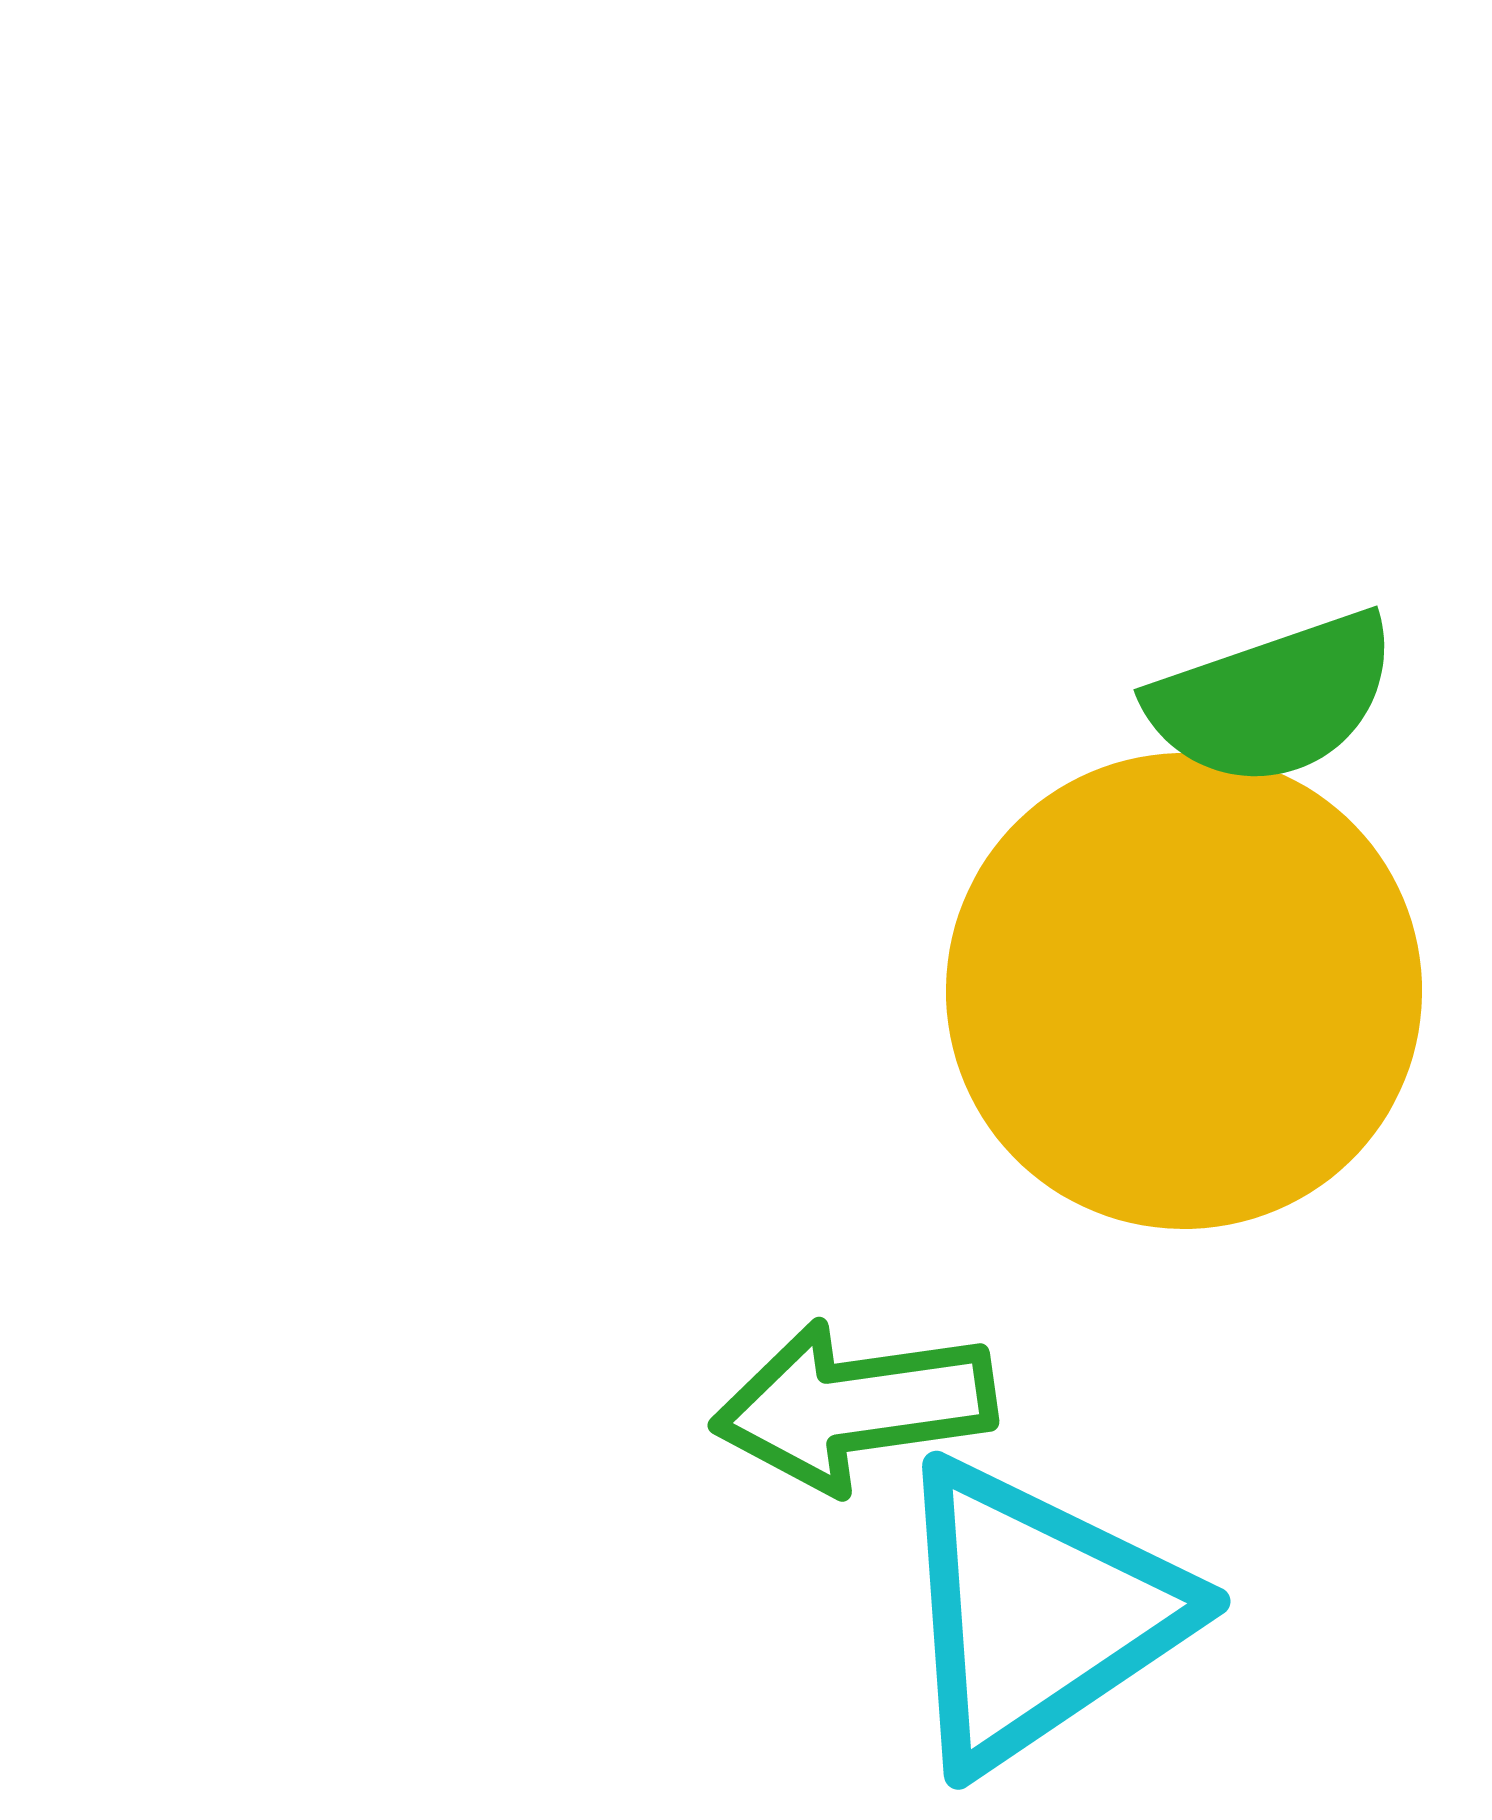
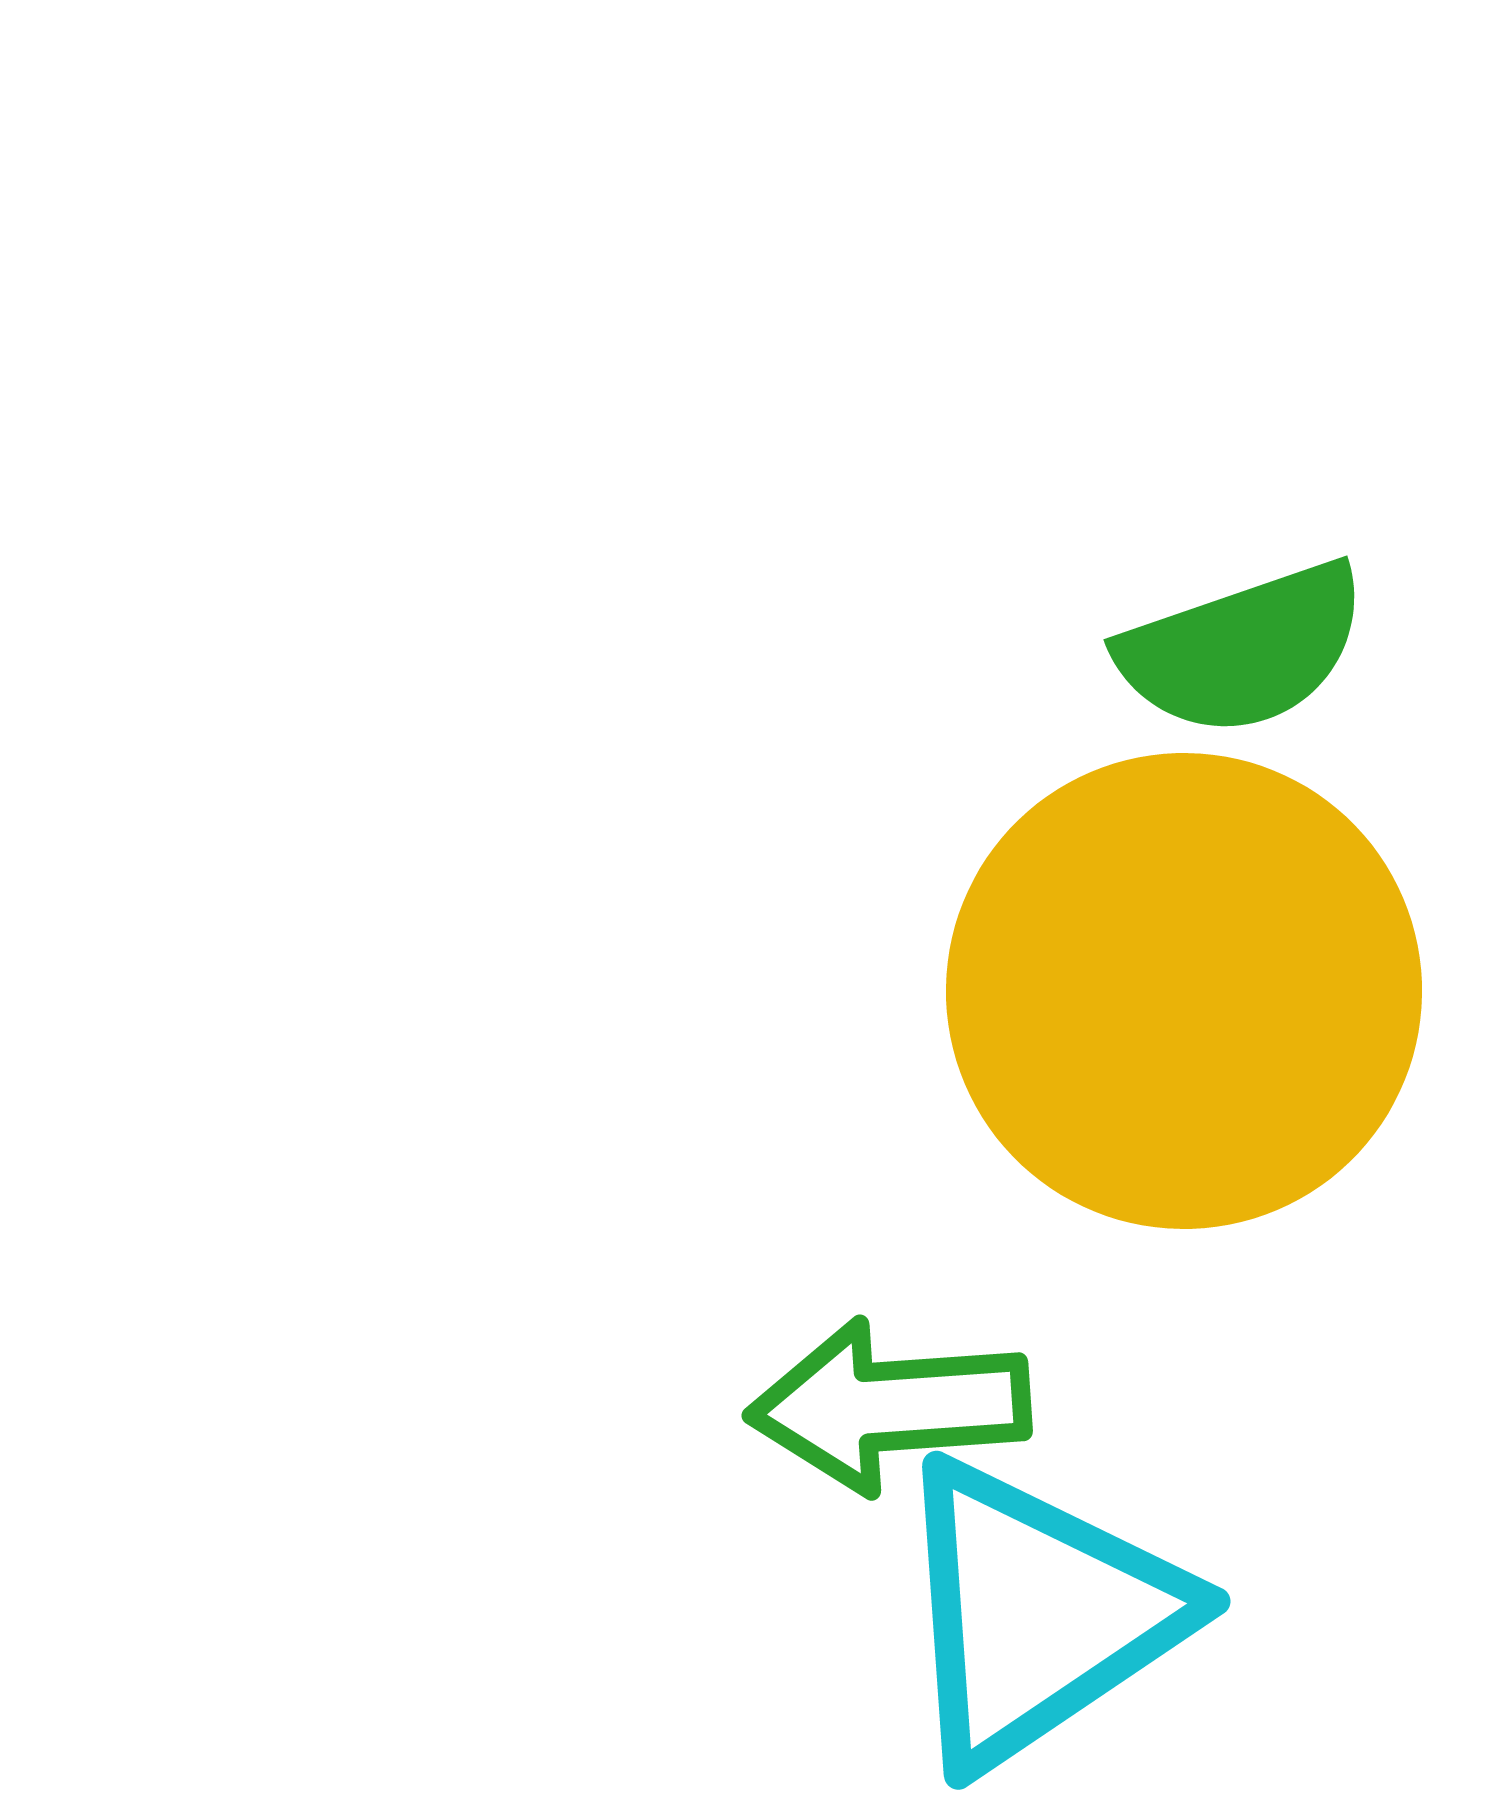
green semicircle: moved 30 px left, 50 px up
green arrow: moved 35 px right; rotated 4 degrees clockwise
